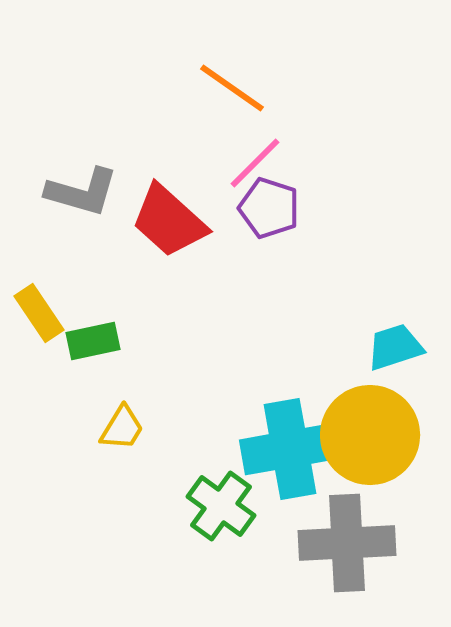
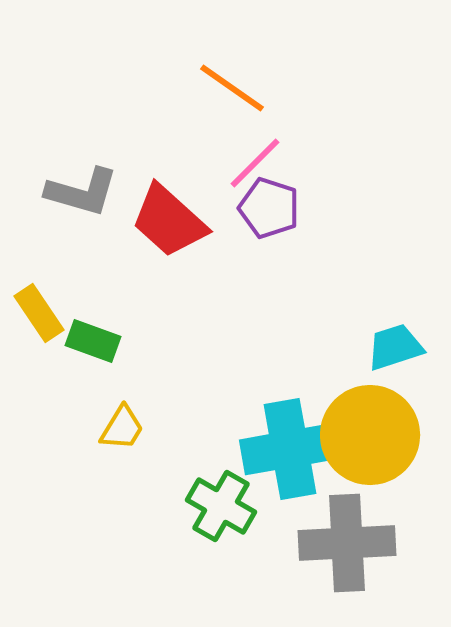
green rectangle: rotated 32 degrees clockwise
green cross: rotated 6 degrees counterclockwise
